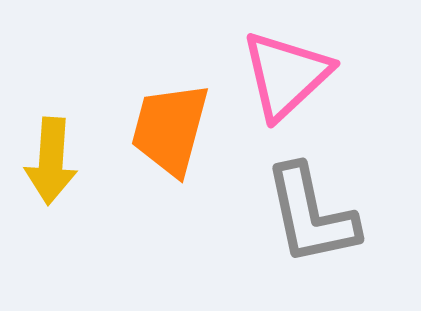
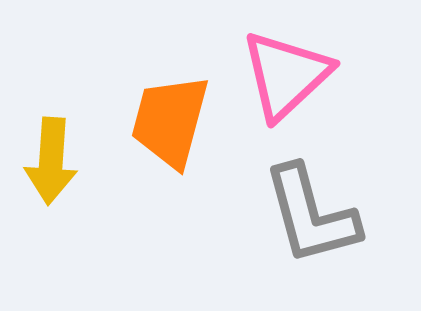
orange trapezoid: moved 8 px up
gray L-shape: rotated 3 degrees counterclockwise
